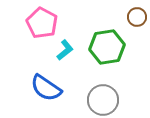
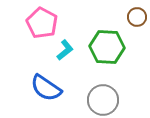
green hexagon: rotated 12 degrees clockwise
